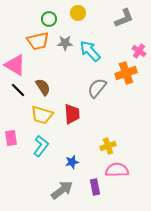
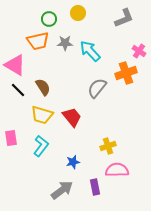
red trapezoid: moved 3 px down; rotated 35 degrees counterclockwise
blue star: moved 1 px right
